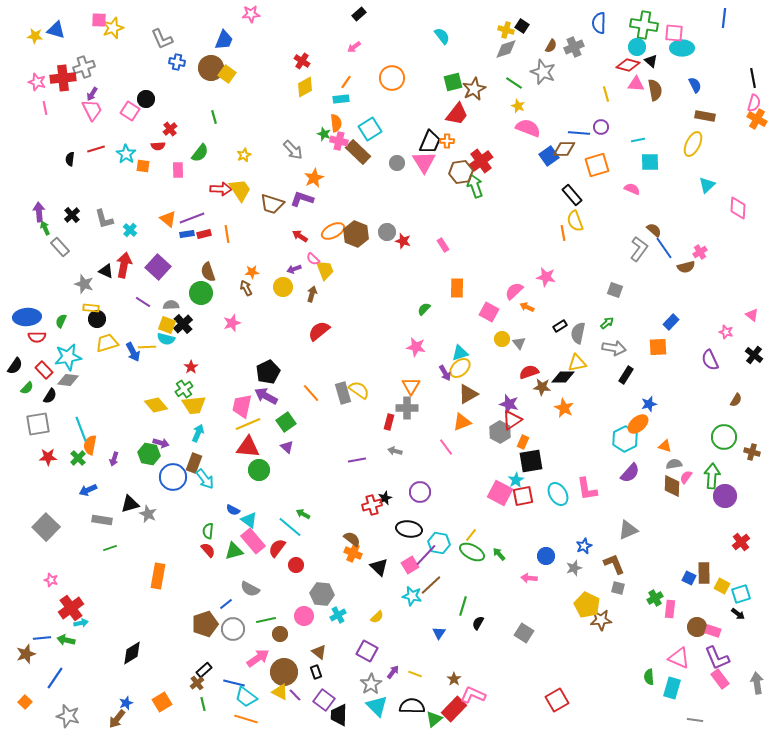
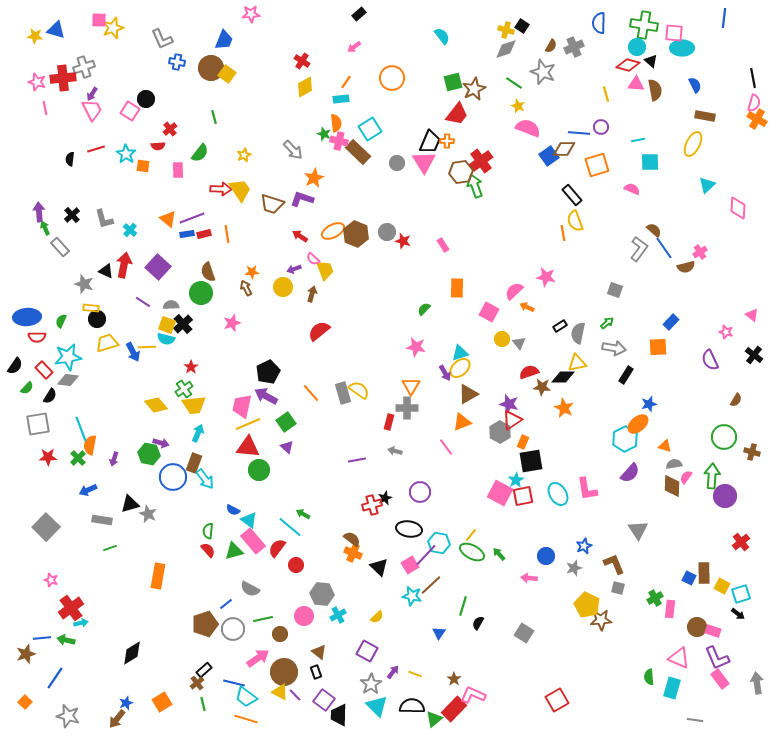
gray triangle at (628, 530): moved 10 px right; rotated 40 degrees counterclockwise
green line at (266, 620): moved 3 px left, 1 px up
